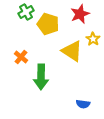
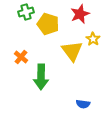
green cross: rotated 14 degrees clockwise
yellow triangle: rotated 20 degrees clockwise
